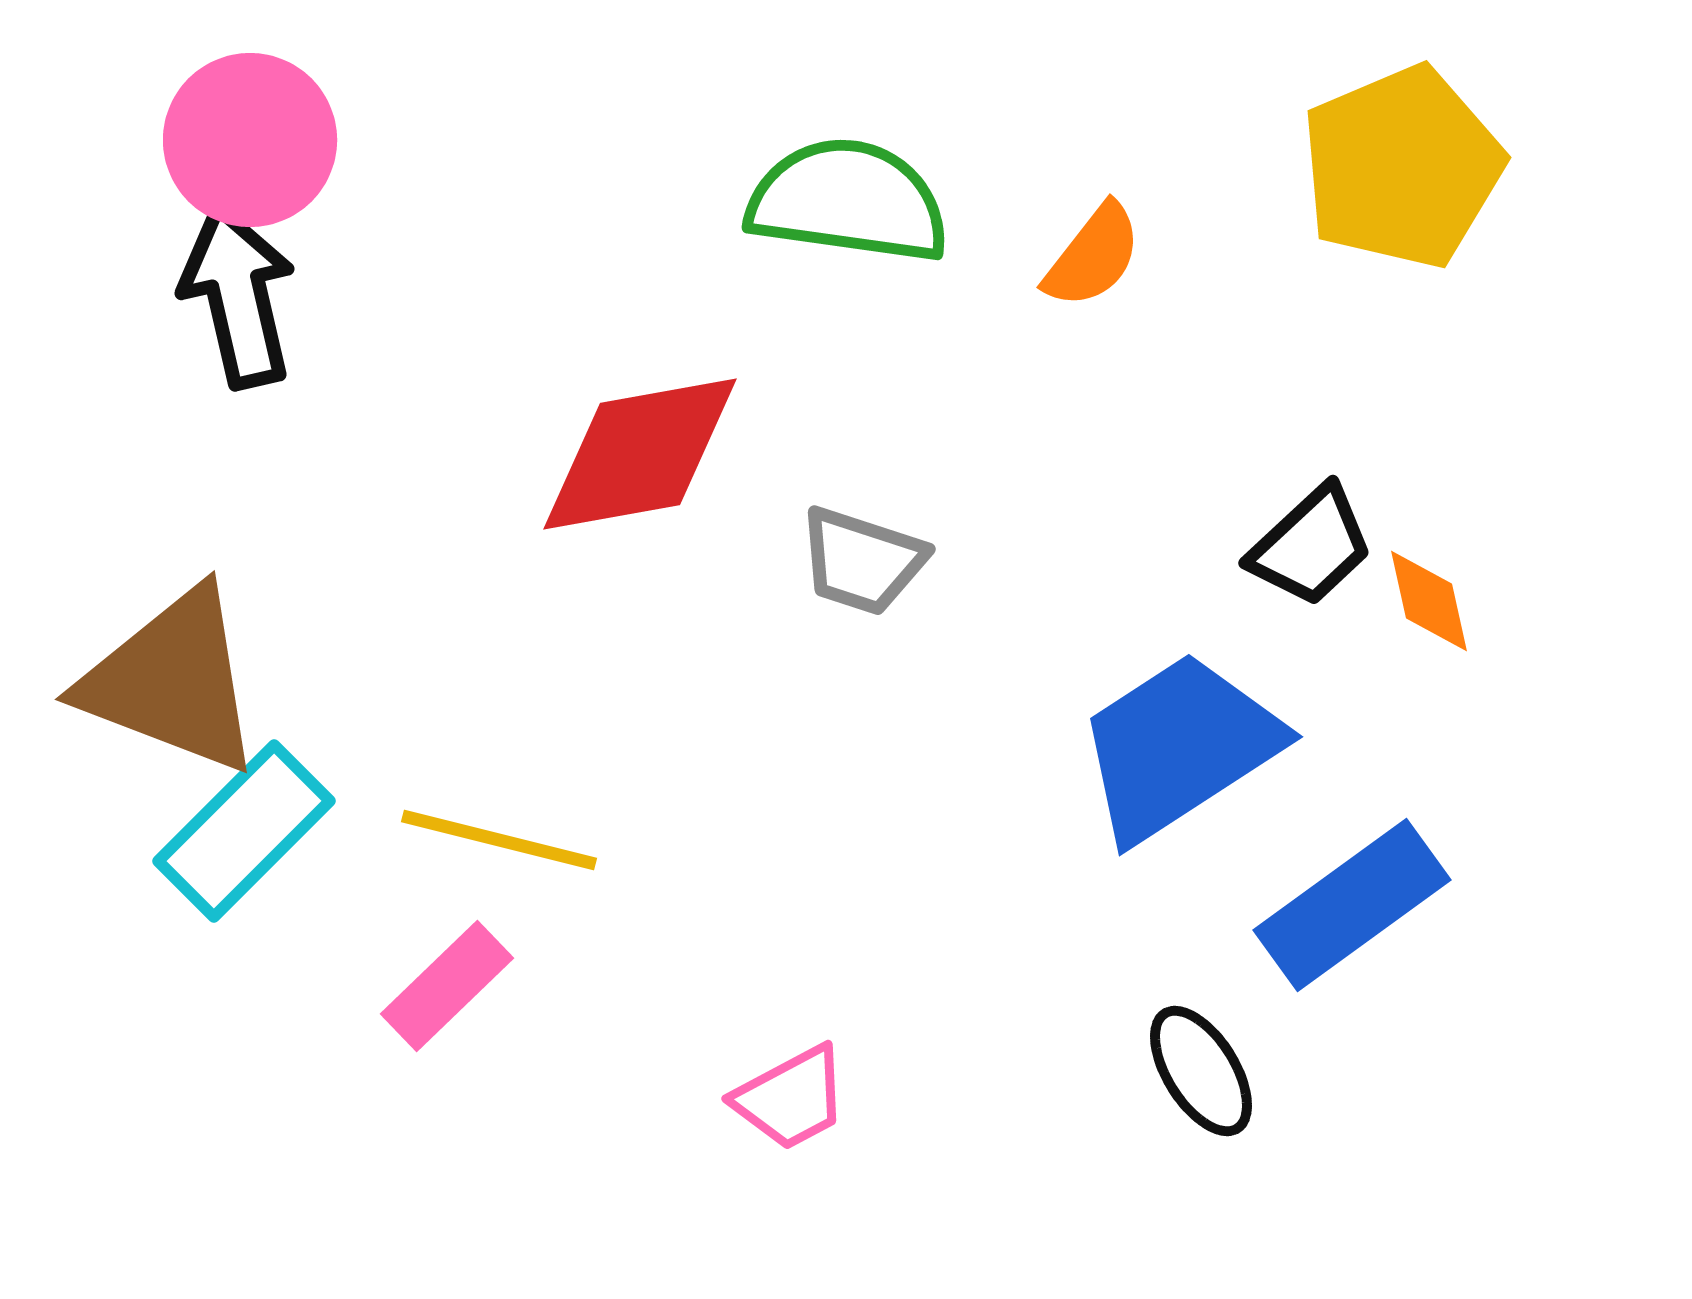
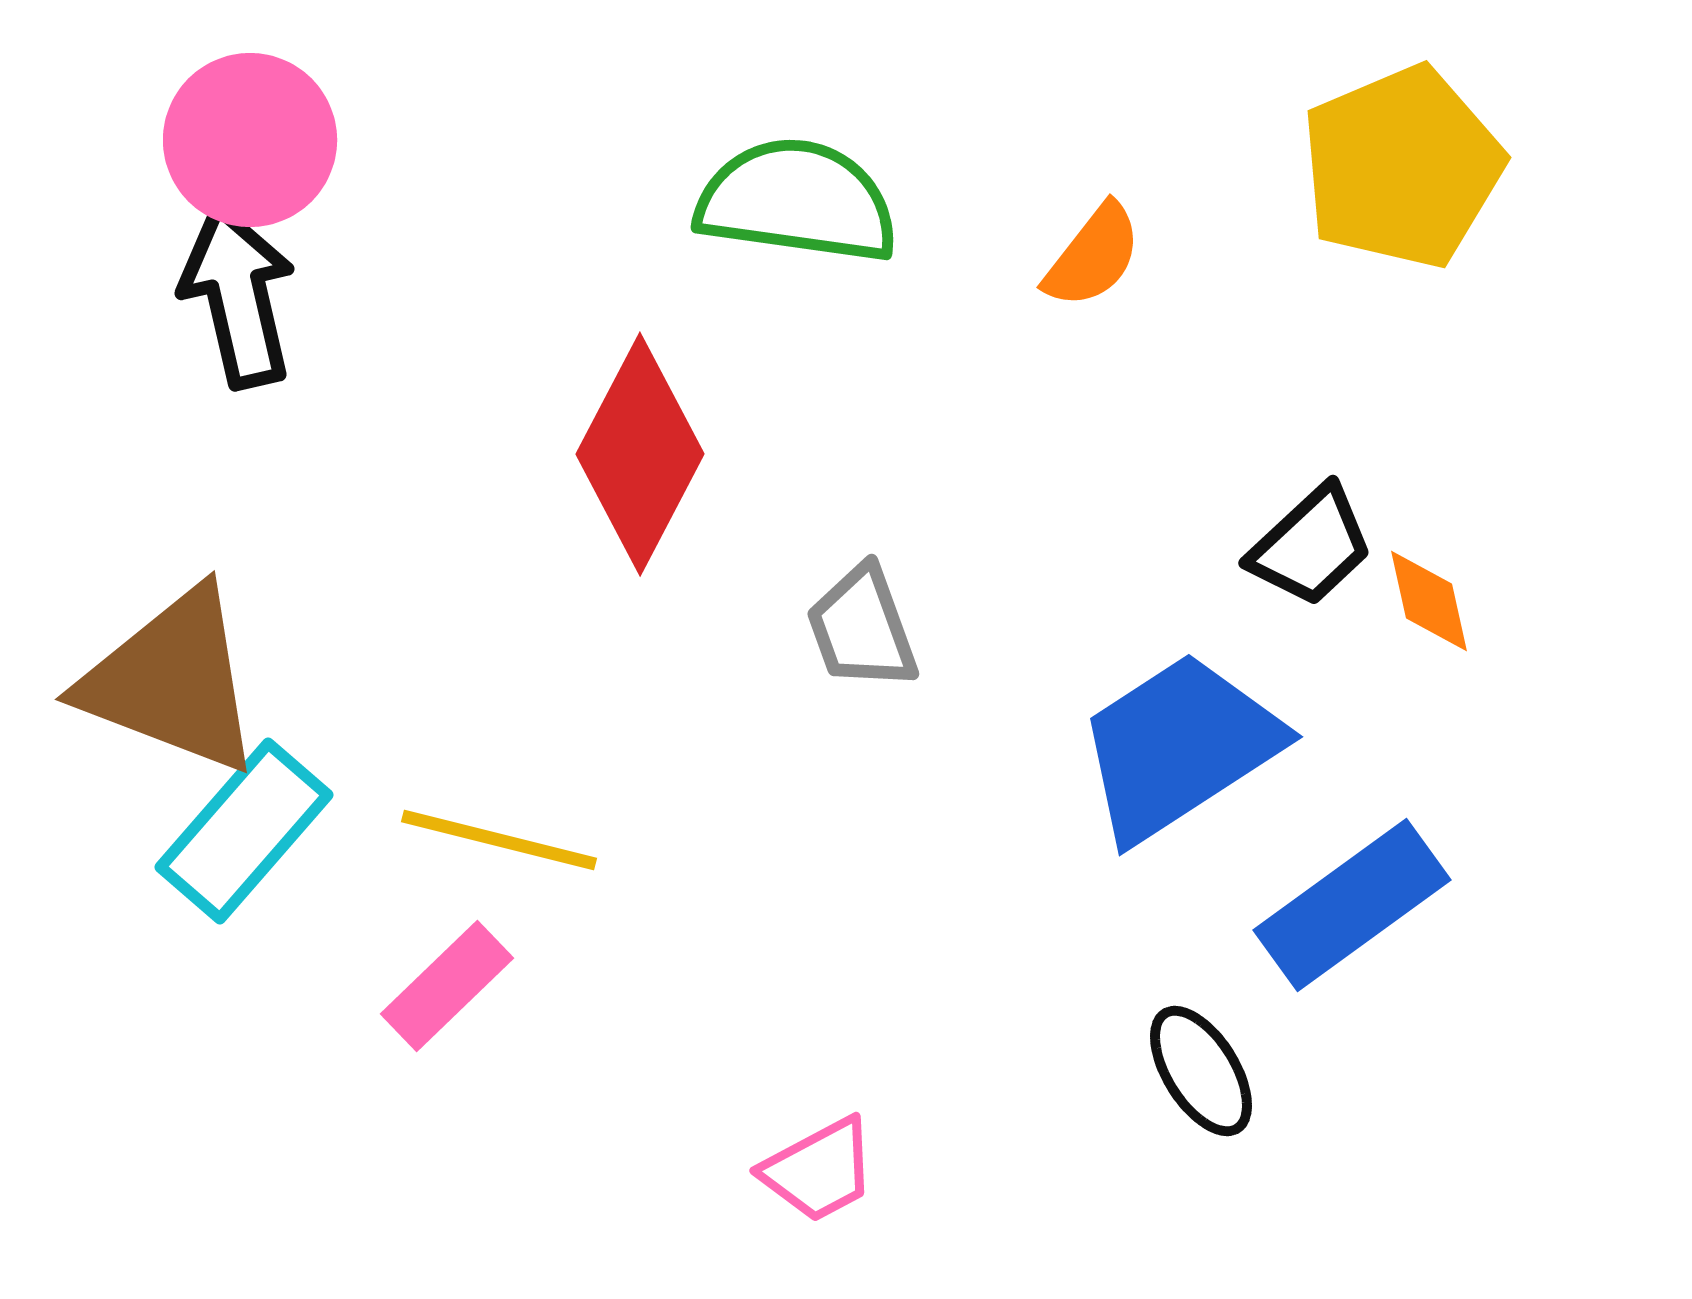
green semicircle: moved 51 px left
red diamond: rotated 52 degrees counterclockwise
gray trapezoid: moved 67 px down; rotated 52 degrees clockwise
cyan rectangle: rotated 4 degrees counterclockwise
pink trapezoid: moved 28 px right, 72 px down
